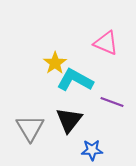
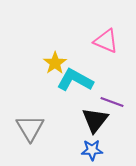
pink triangle: moved 2 px up
black triangle: moved 26 px right
